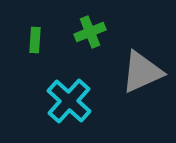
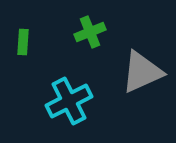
green rectangle: moved 12 px left, 2 px down
cyan cross: rotated 21 degrees clockwise
